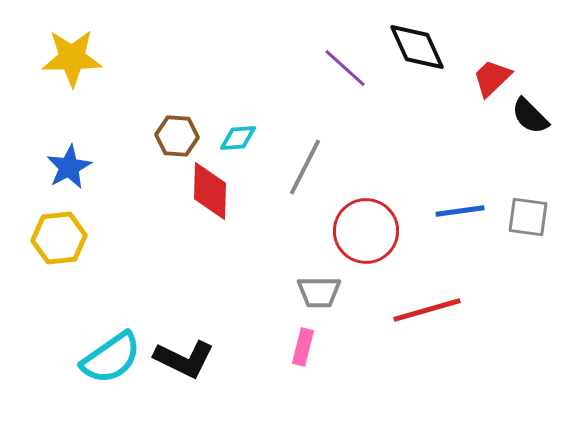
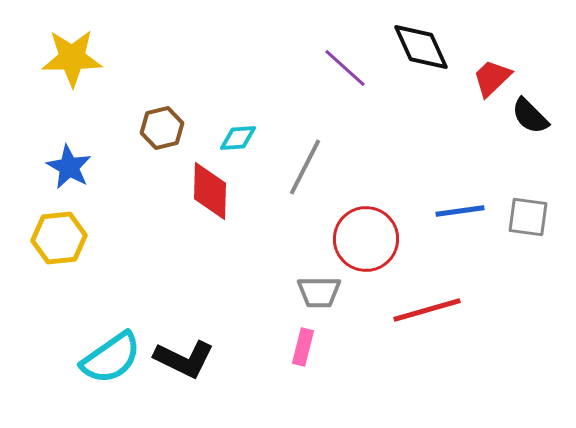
black diamond: moved 4 px right
brown hexagon: moved 15 px left, 8 px up; rotated 18 degrees counterclockwise
blue star: rotated 15 degrees counterclockwise
red circle: moved 8 px down
